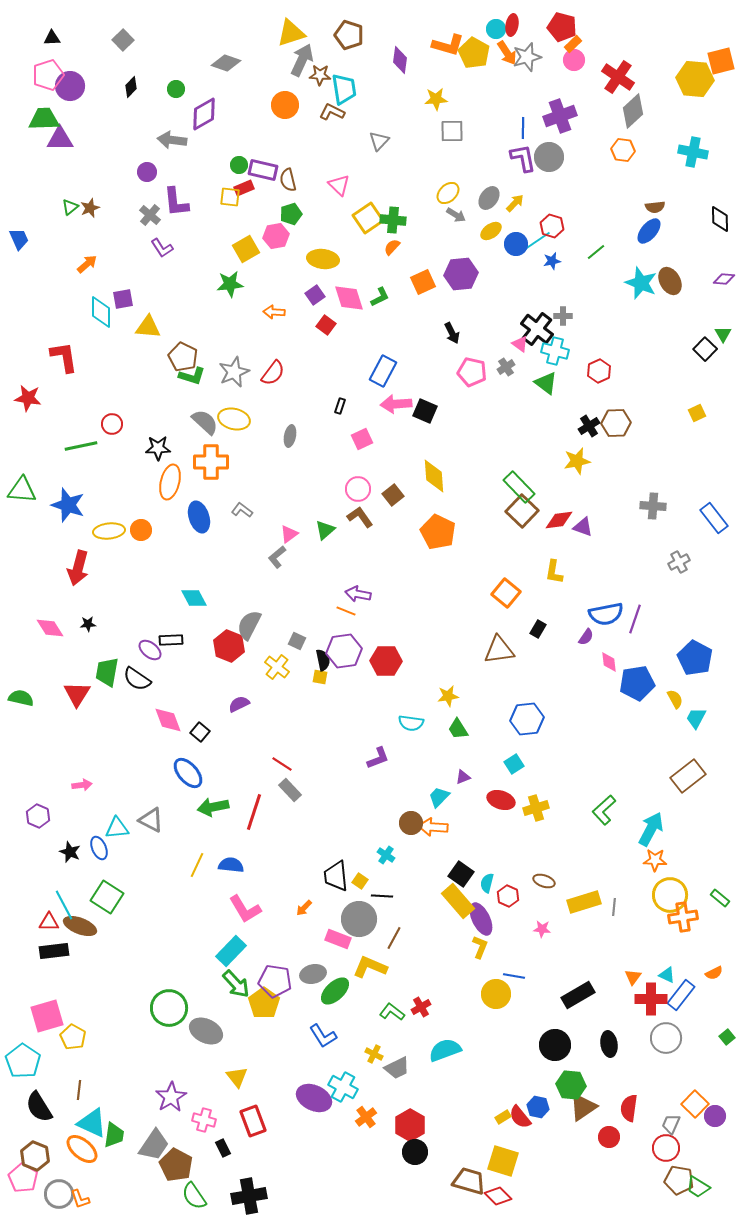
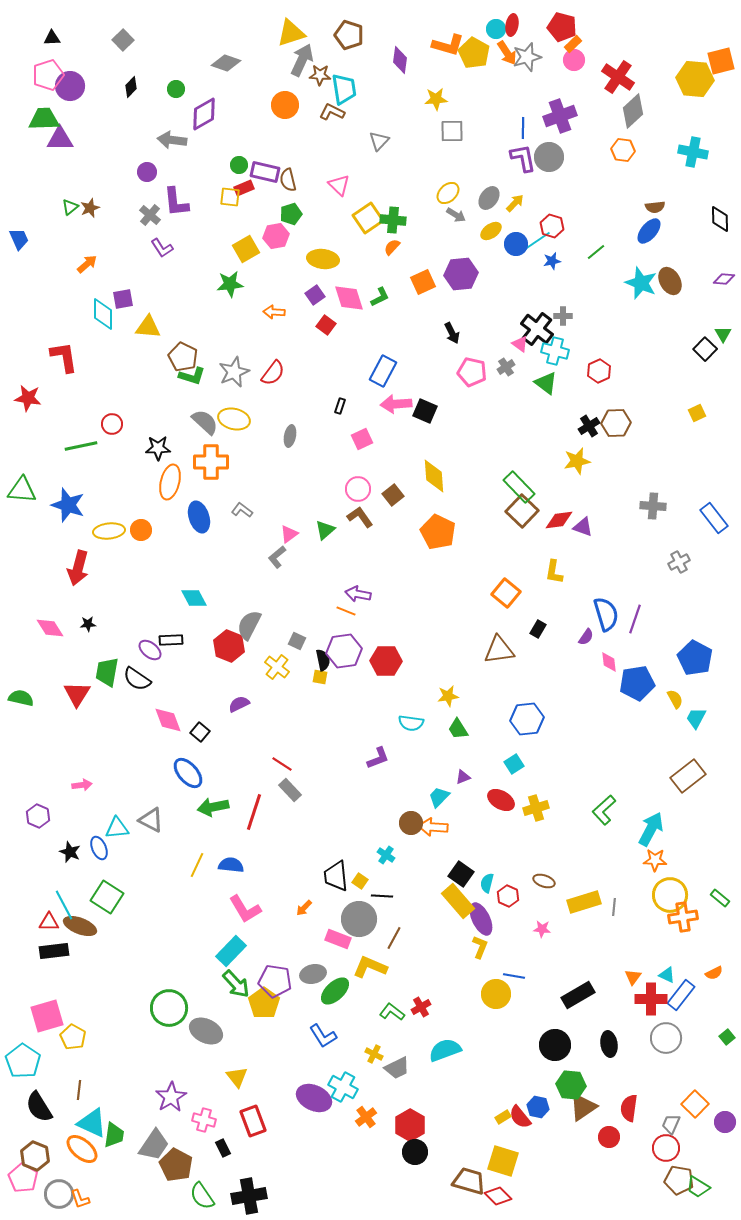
purple rectangle at (263, 170): moved 2 px right, 2 px down
cyan diamond at (101, 312): moved 2 px right, 2 px down
blue semicircle at (606, 614): rotated 96 degrees counterclockwise
red ellipse at (501, 800): rotated 12 degrees clockwise
purple circle at (715, 1116): moved 10 px right, 6 px down
green semicircle at (194, 1196): moved 8 px right
